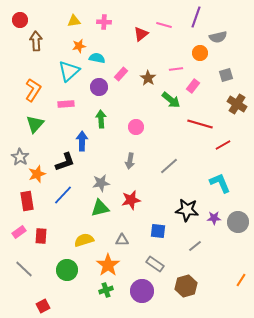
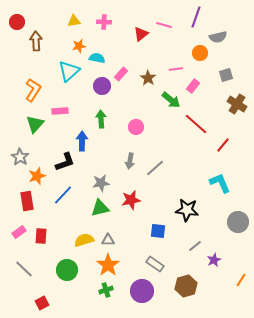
red circle at (20, 20): moved 3 px left, 2 px down
purple circle at (99, 87): moved 3 px right, 1 px up
pink rectangle at (66, 104): moved 6 px left, 7 px down
red line at (200, 124): moved 4 px left; rotated 25 degrees clockwise
red line at (223, 145): rotated 21 degrees counterclockwise
gray line at (169, 166): moved 14 px left, 2 px down
orange star at (37, 174): moved 2 px down
purple star at (214, 218): moved 42 px down; rotated 24 degrees counterclockwise
gray triangle at (122, 240): moved 14 px left
red square at (43, 306): moved 1 px left, 3 px up
